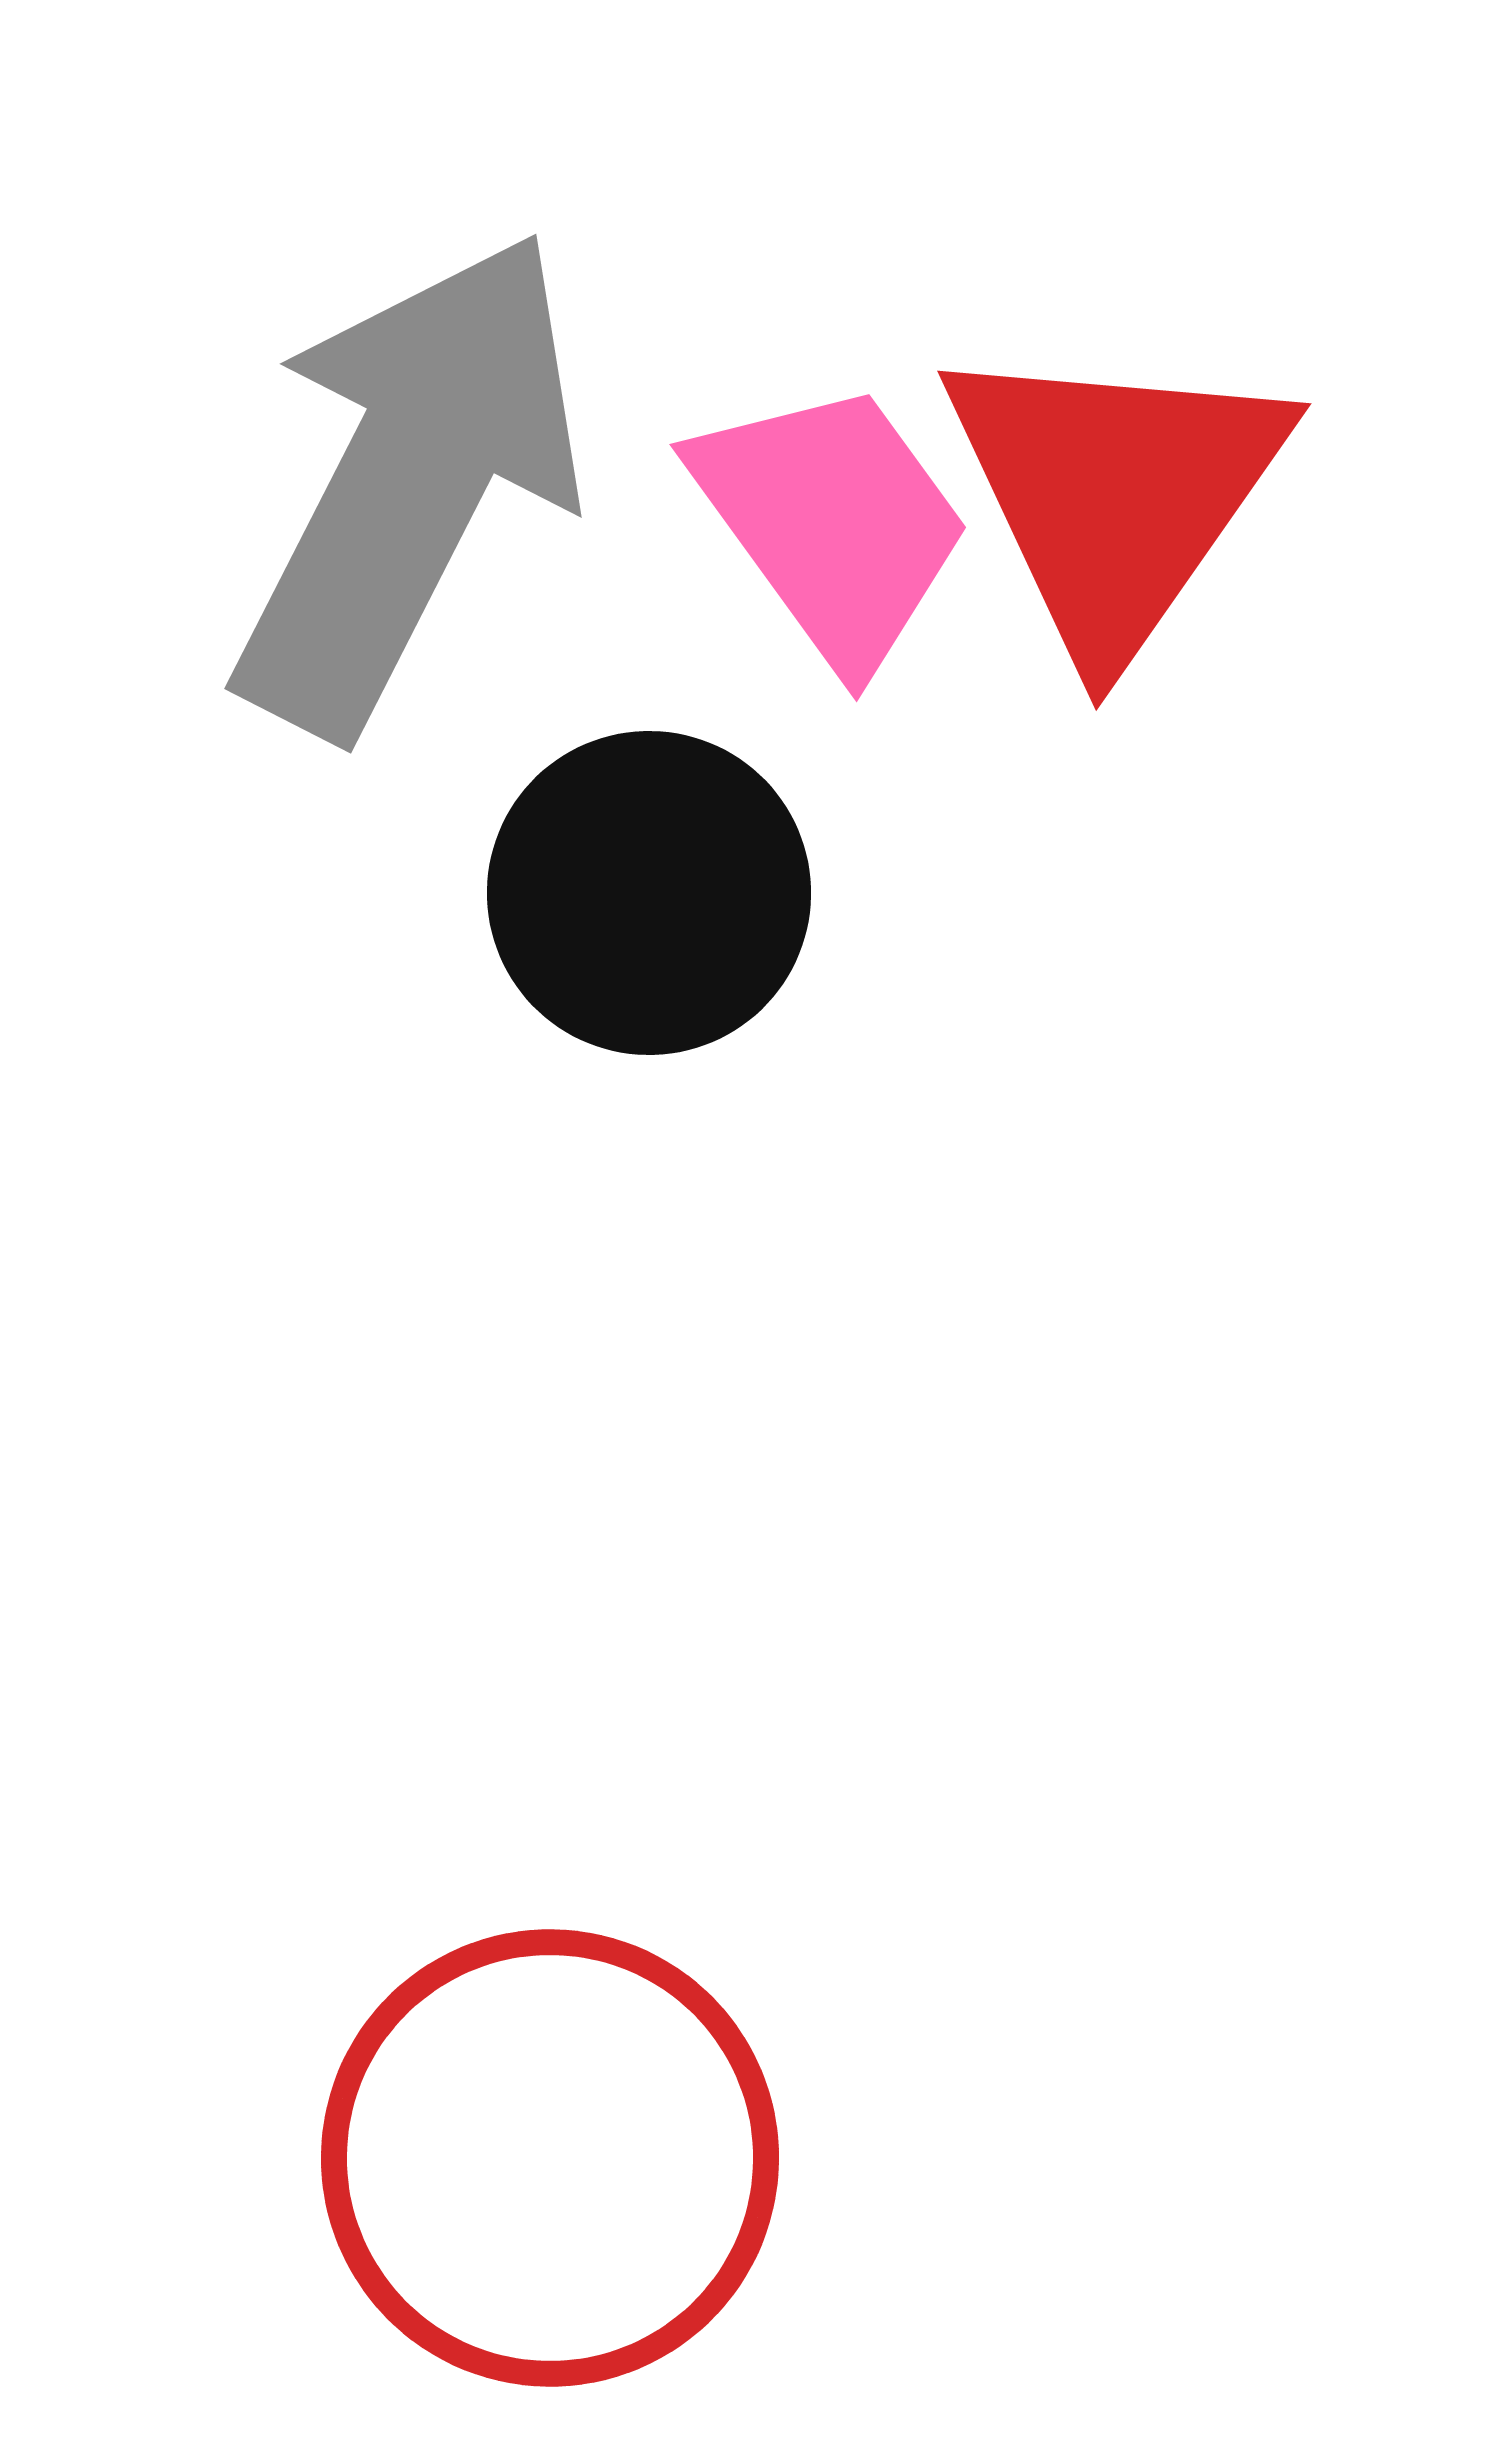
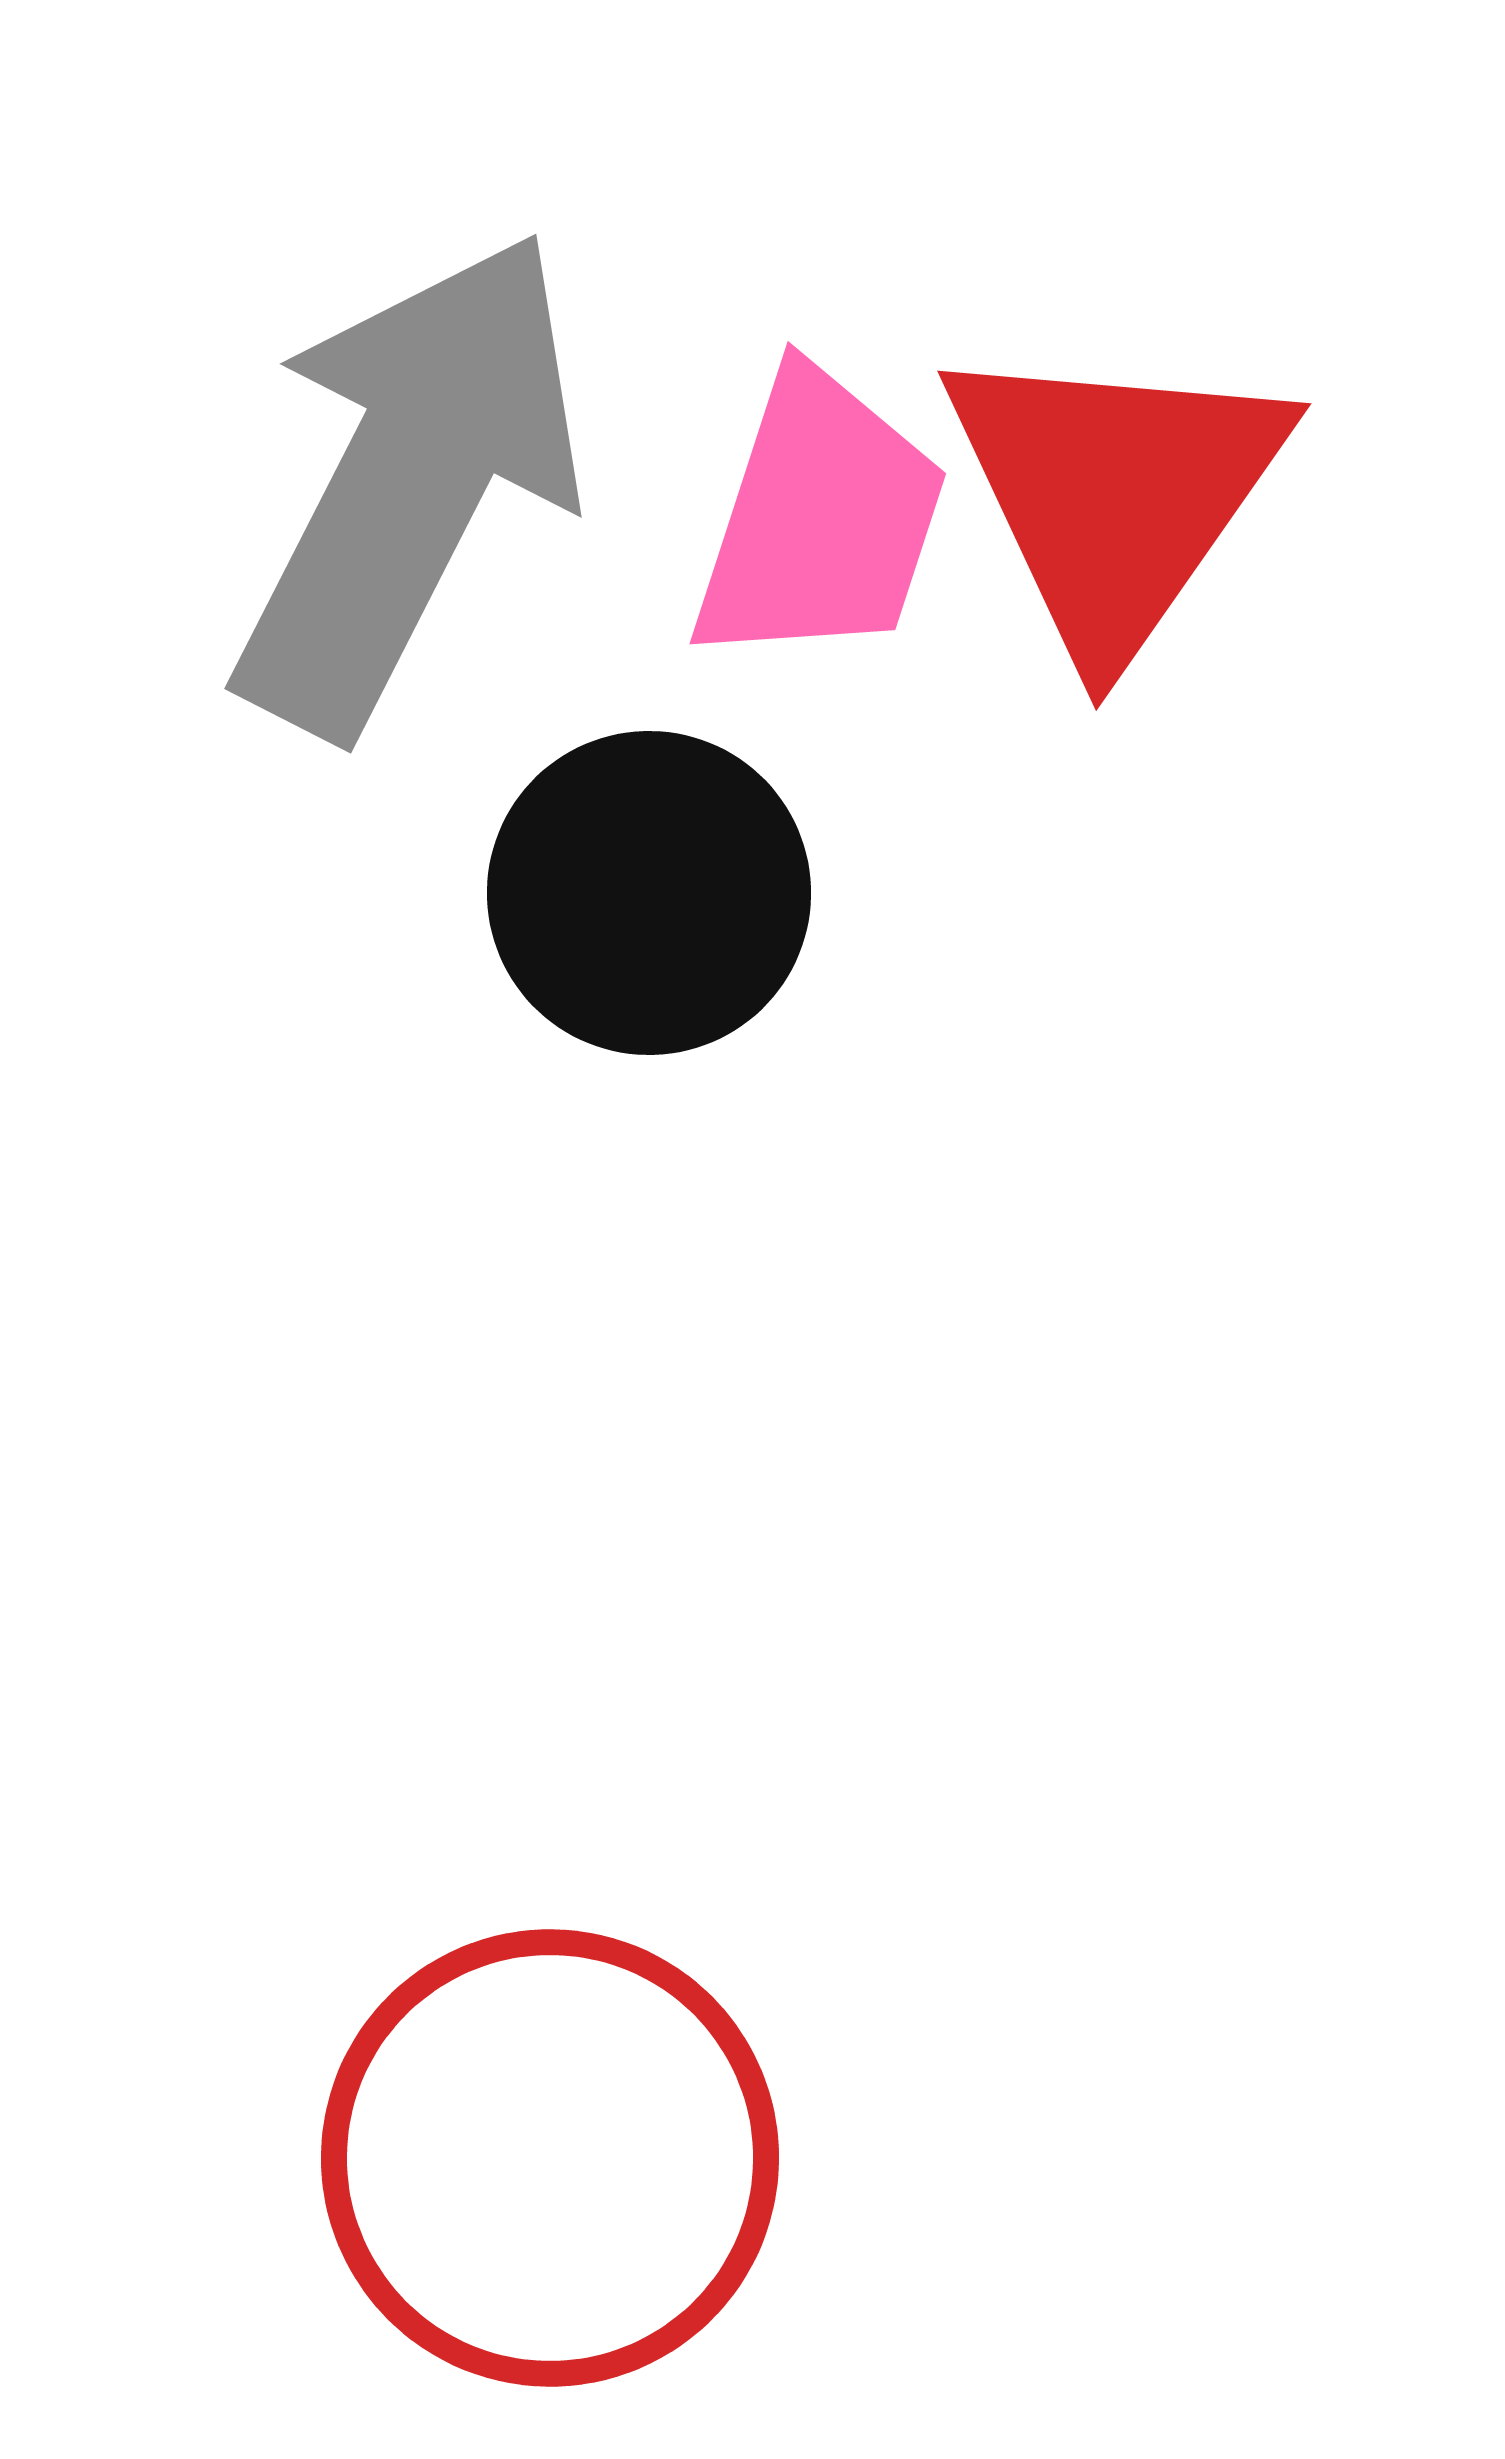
pink trapezoid: moved 12 px left, 4 px up; rotated 54 degrees clockwise
